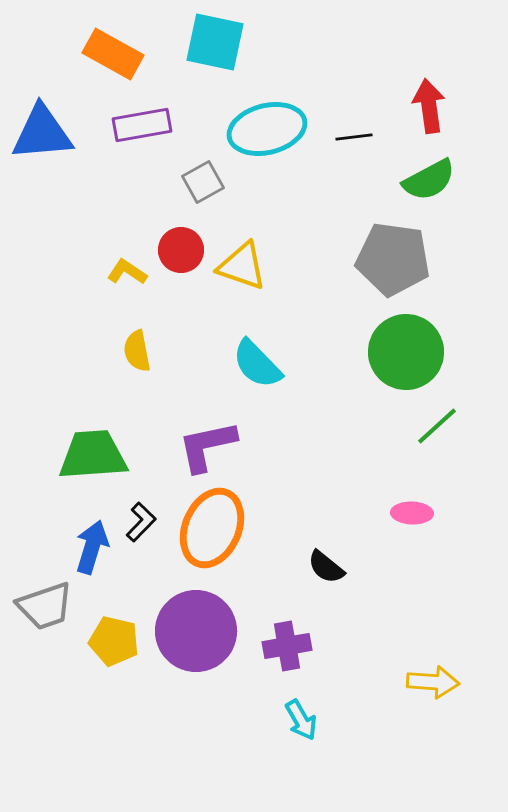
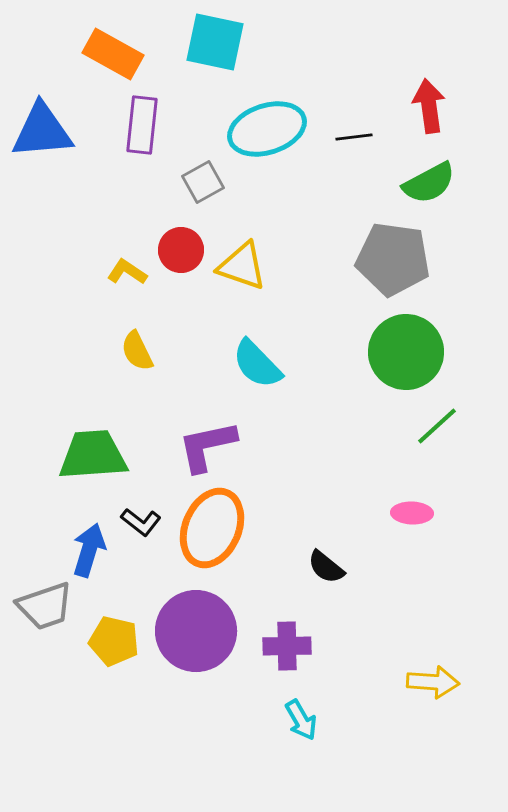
purple rectangle: rotated 74 degrees counterclockwise
cyan ellipse: rotated 4 degrees counterclockwise
blue triangle: moved 2 px up
green semicircle: moved 3 px down
yellow semicircle: rotated 15 degrees counterclockwise
black L-shape: rotated 84 degrees clockwise
blue arrow: moved 3 px left, 3 px down
purple cross: rotated 9 degrees clockwise
